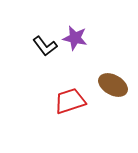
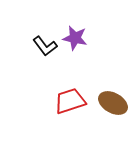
brown ellipse: moved 18 px down
